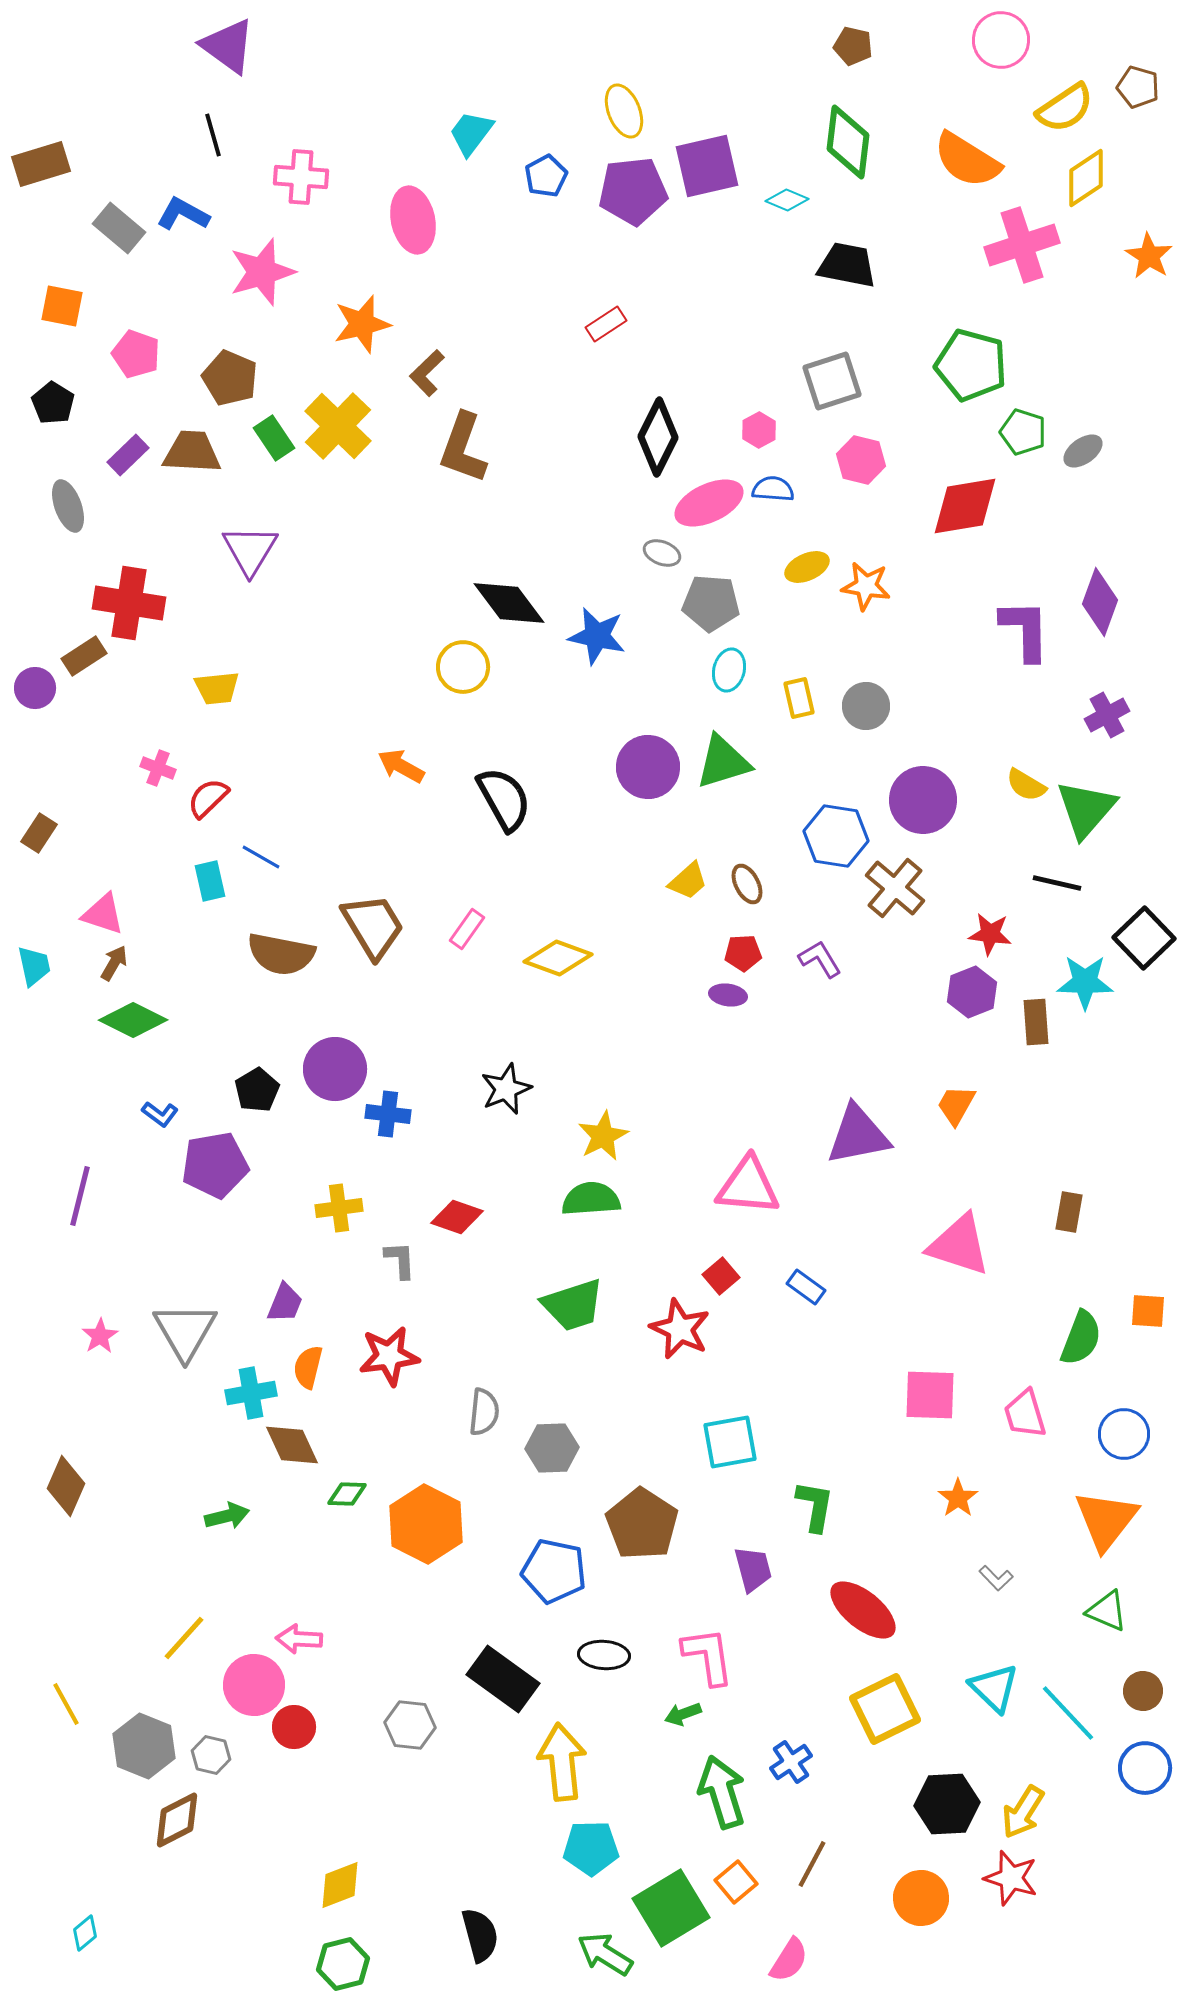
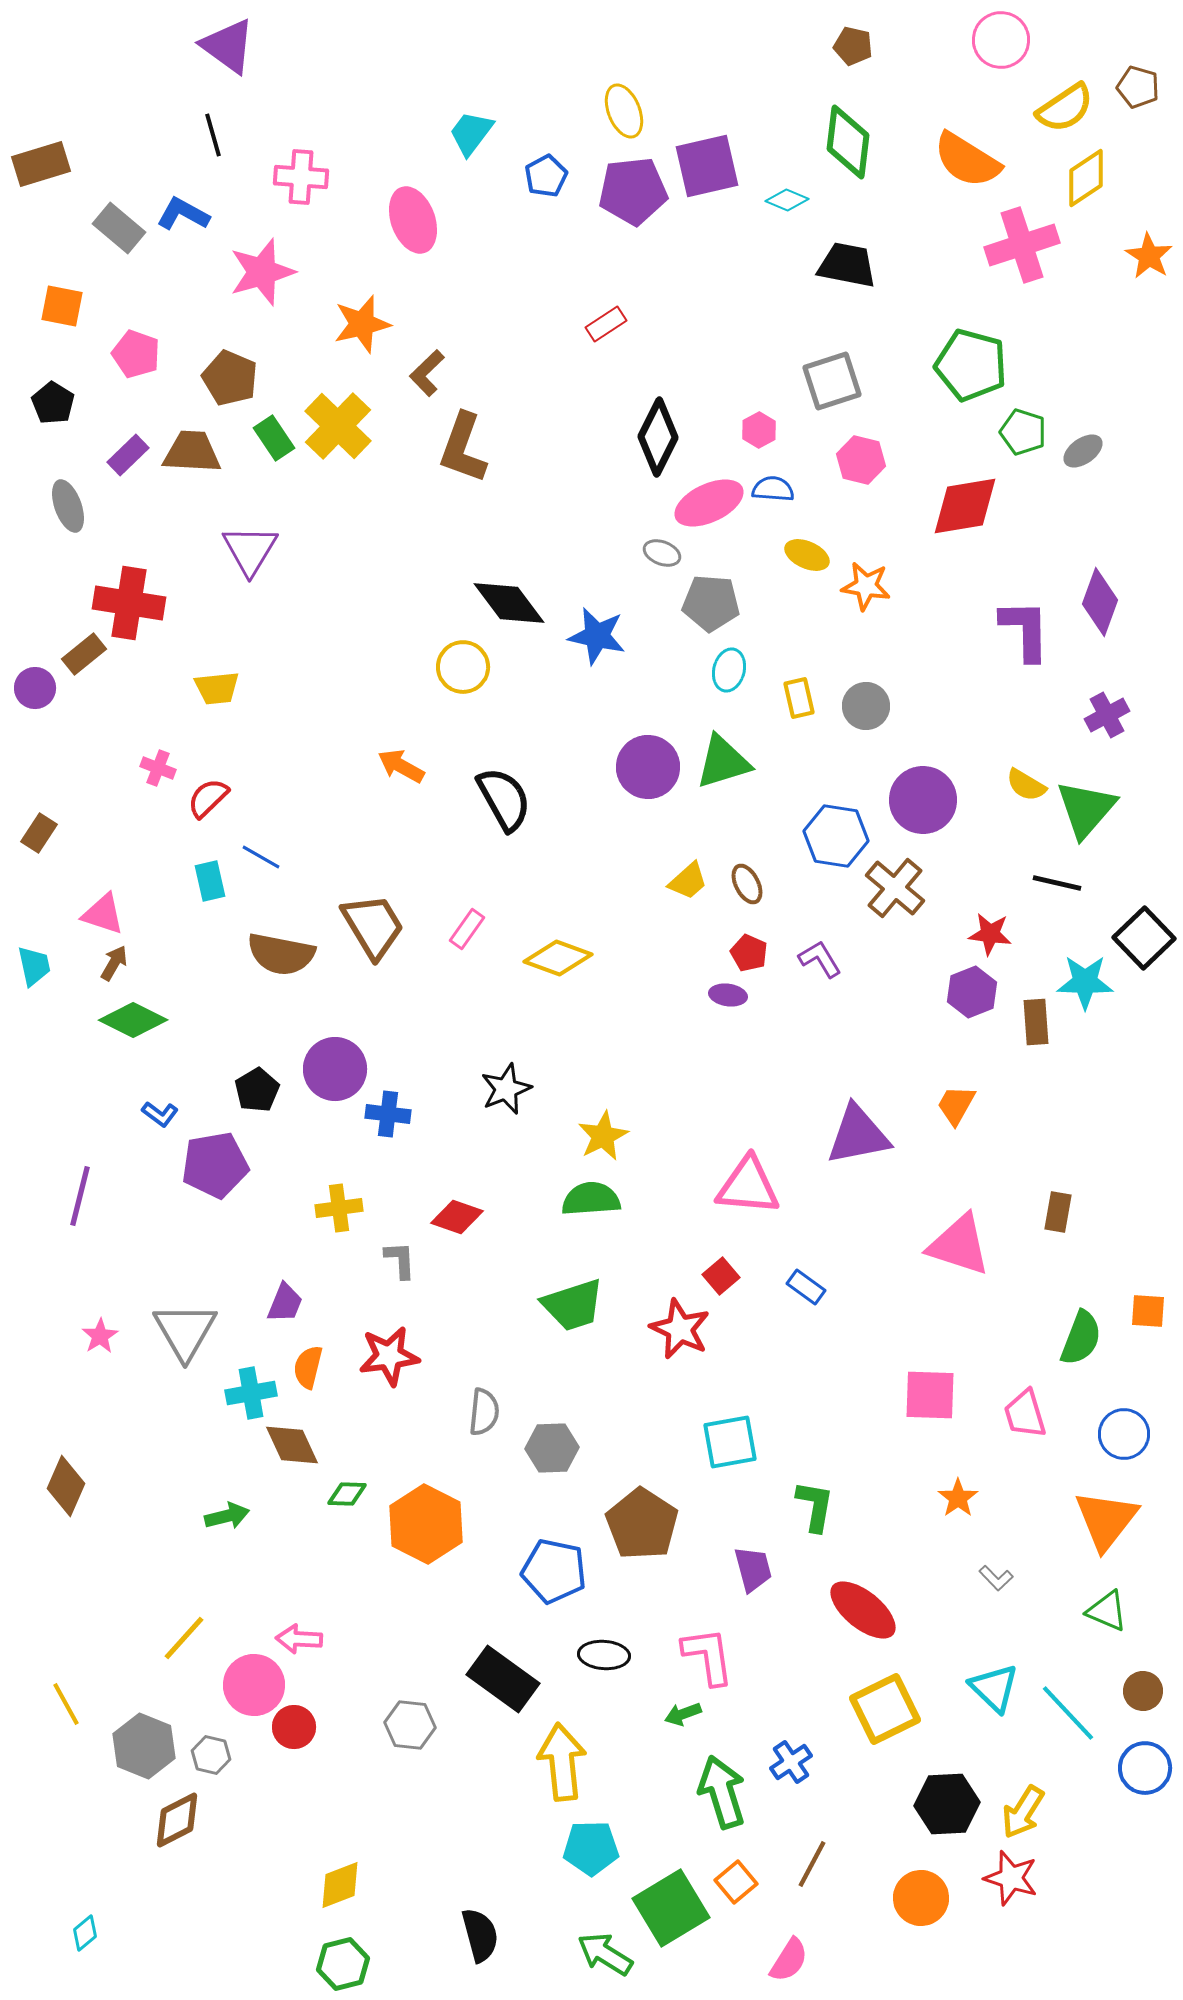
pink ellipse at (413, 220): rotated 8 degrees counterclockwise
yellow ellipse at (807, 567): moved 12 px up; rotated 48 degrees clockwise
brown rectangle at (84, 656): moved 2 px up; rotated 6 degrees counterclockwise
red pentagon at (743, 953): moved 6 px right; rotated 27 degrees clockwise
brown rectangle at (1069, 1212): moved 11 px left
